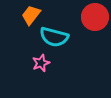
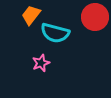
cyan semicircle: moved 1 px right, 4 px up
